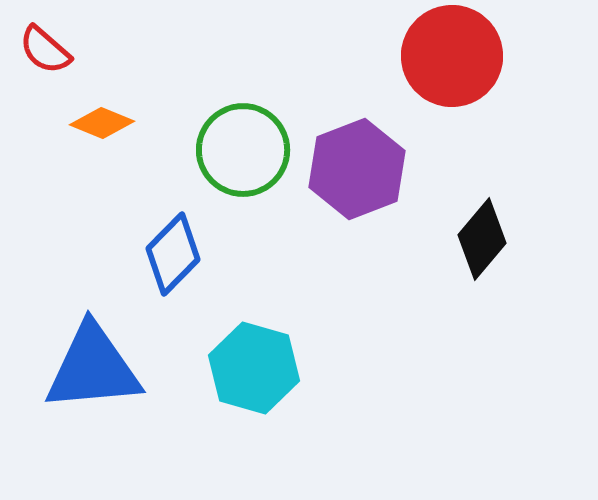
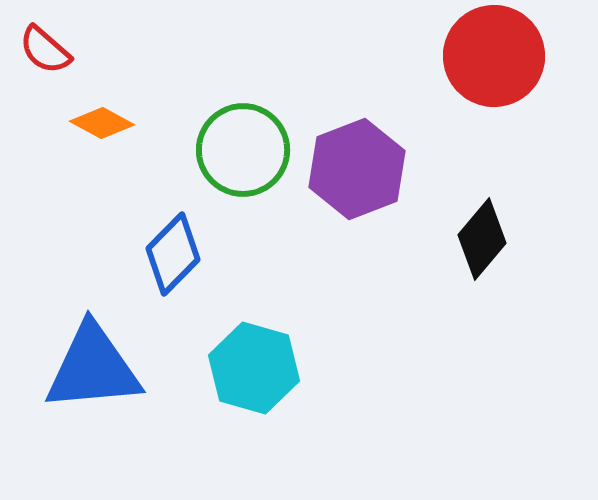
red circle: moved 42 px right
orange diamond: rotated 6 degrees clockwise
